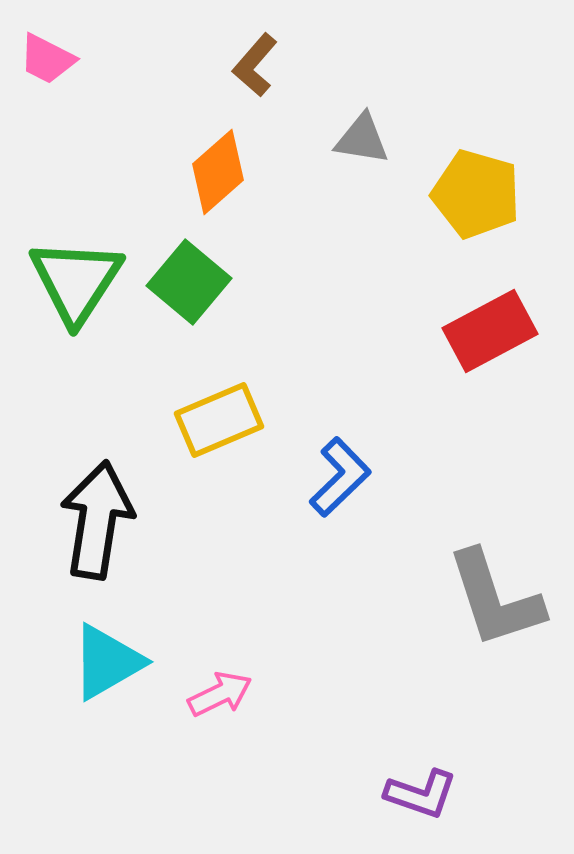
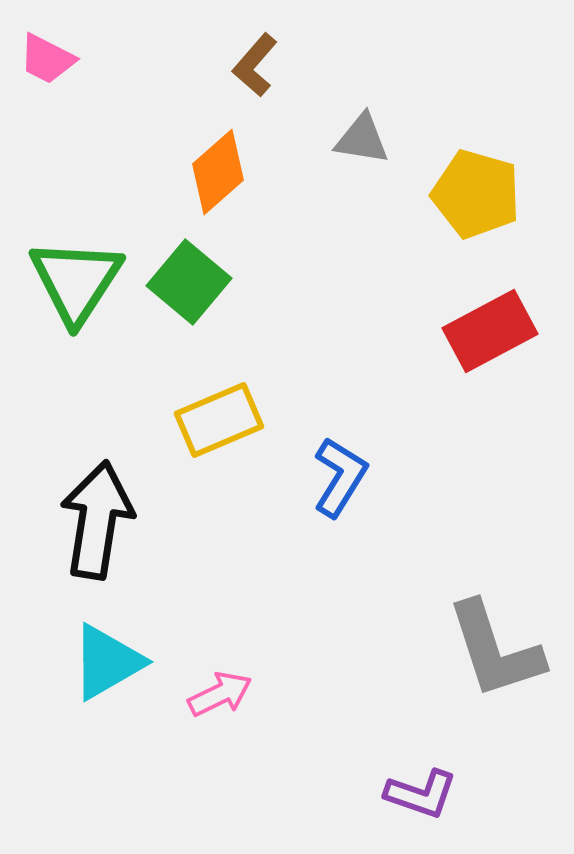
blue L-shape: rotated 14 degrees counterclockwise
gray L-shape: moved 51 px down
